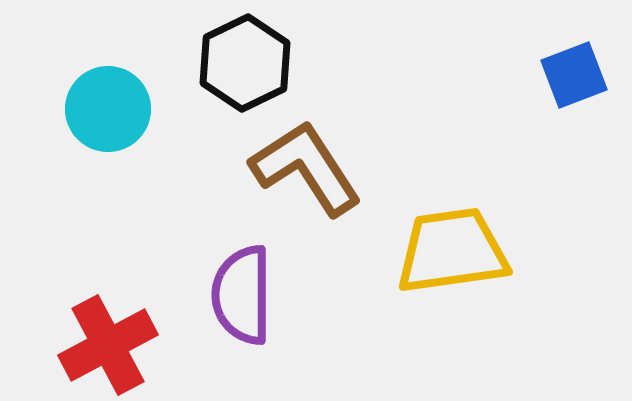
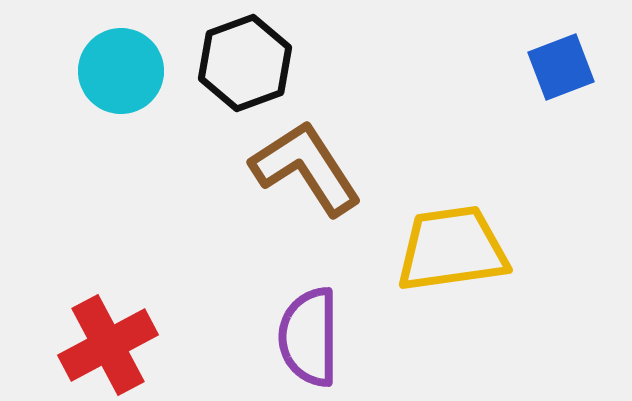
black hexagon: rotated 6 degrees clockwise
blue square: moved 13 px left, 8 px up
cyan circle: moved 13 px right, 38 px up
yellow trapezoid: moved 2 px up
purple semicircle: moved 67 px right, 42 px down
